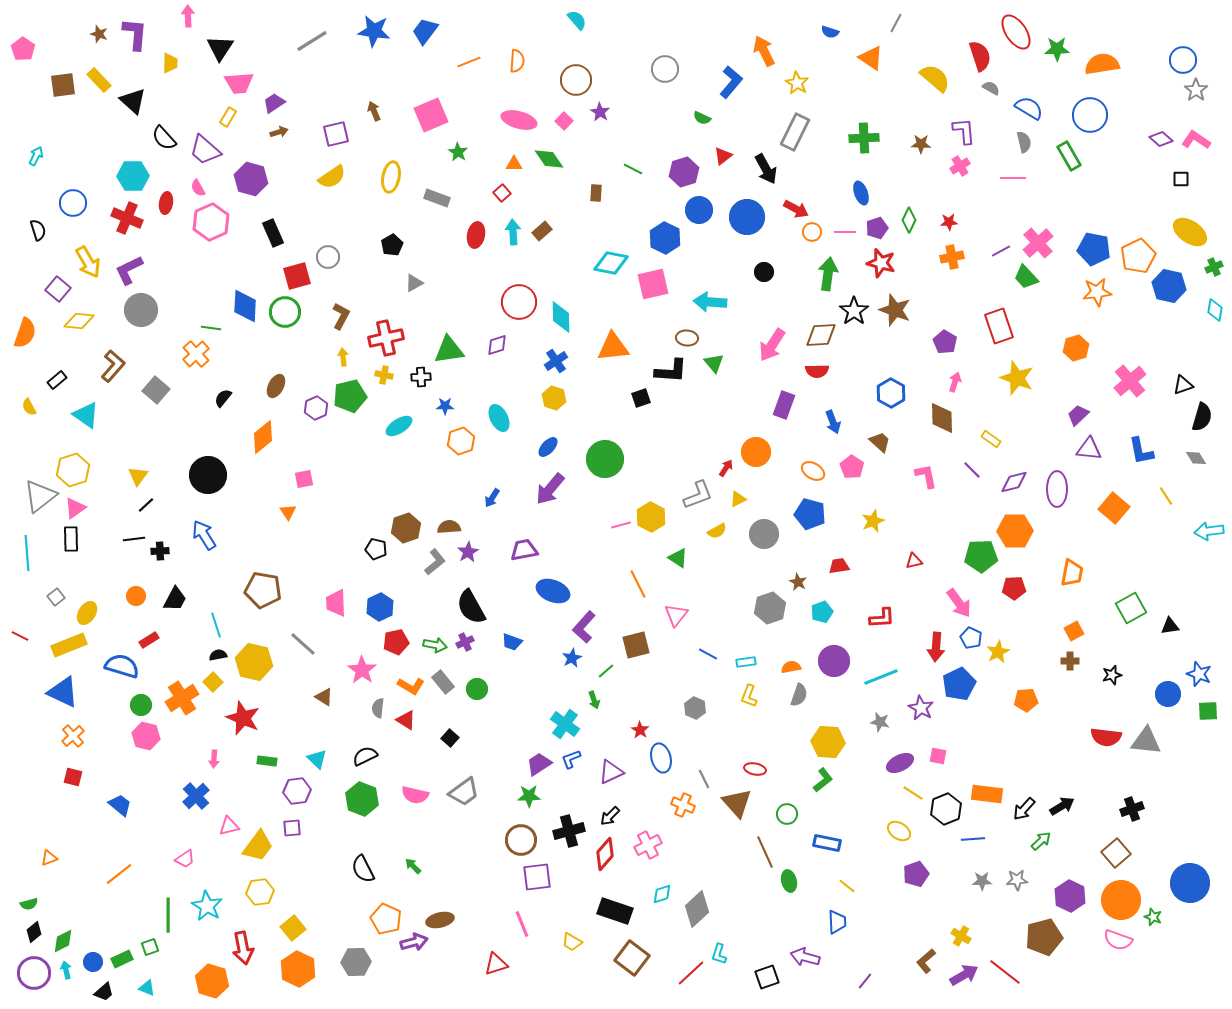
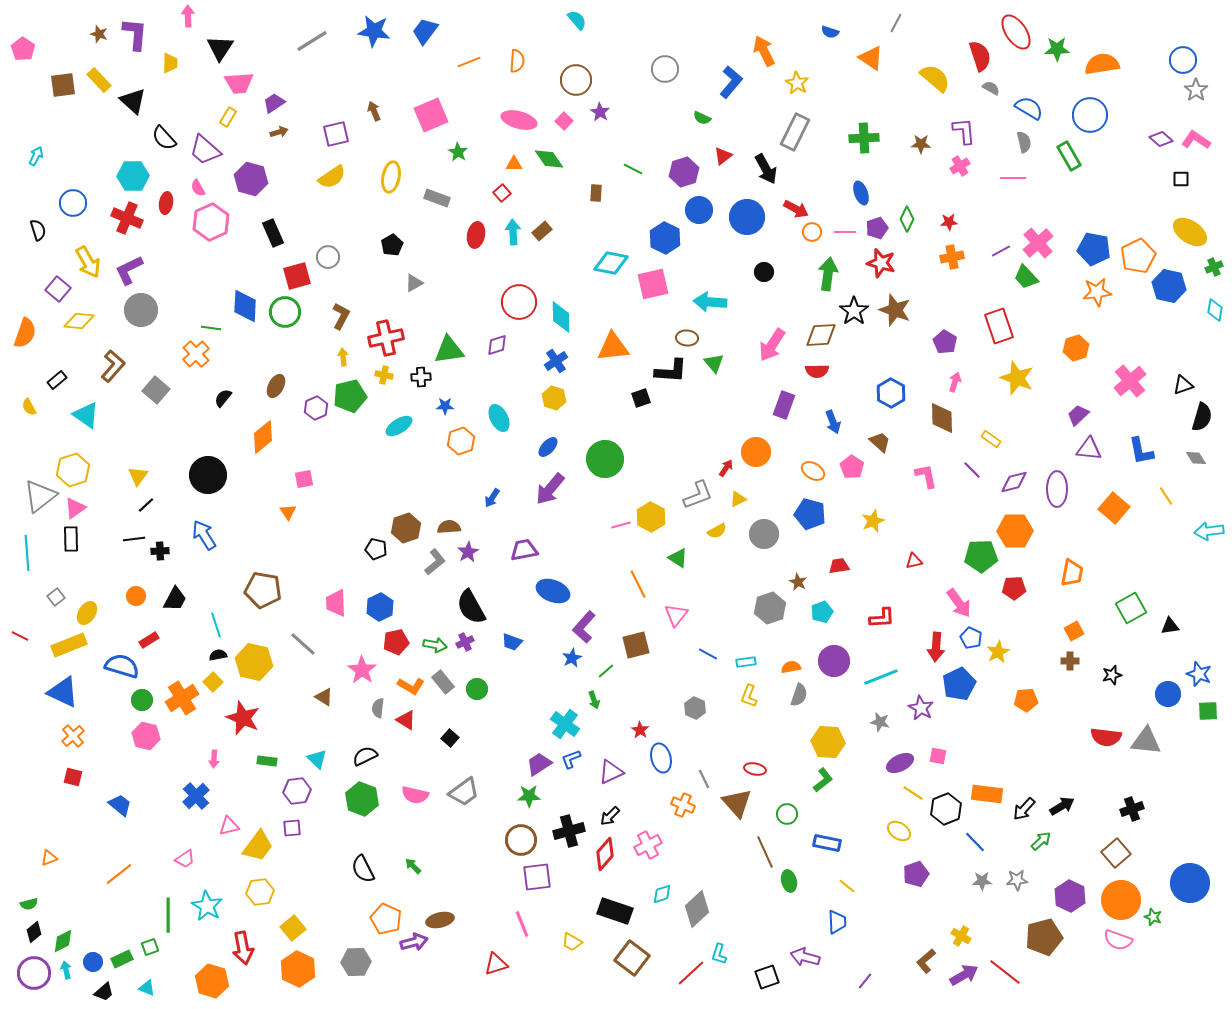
green diamond at (909, 220): moved 2 px left, 1 px up
green circle at (141, 705): moved 1 px right, 5 px up
blue line at (973, 839): moved 2 px right, 3 px down; rotated 50 degrees clockwise
